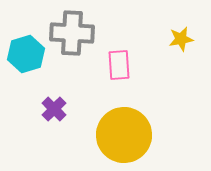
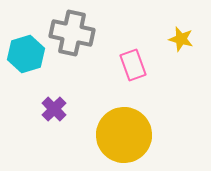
gray cross: rotated 9 degrees clockwise
yellow star: rotated 25 degrees clockwise
pink rectangle: moved 14 px right; rotated 16 degrees counterclockwise
